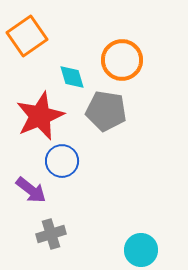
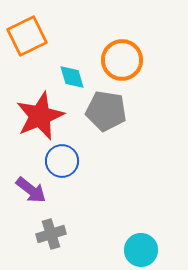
orange square: rotated 9 degrees clockwise
